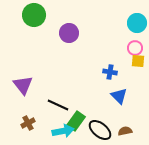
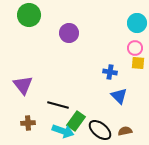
green circle: moved 5 px left
yellow square: moved 2 px down
black line: rotated 10 degrees counterclockwise
brown cross: rotated 24 degrees clockwise
cyan arrow: rotated 30 degrees clockwise
